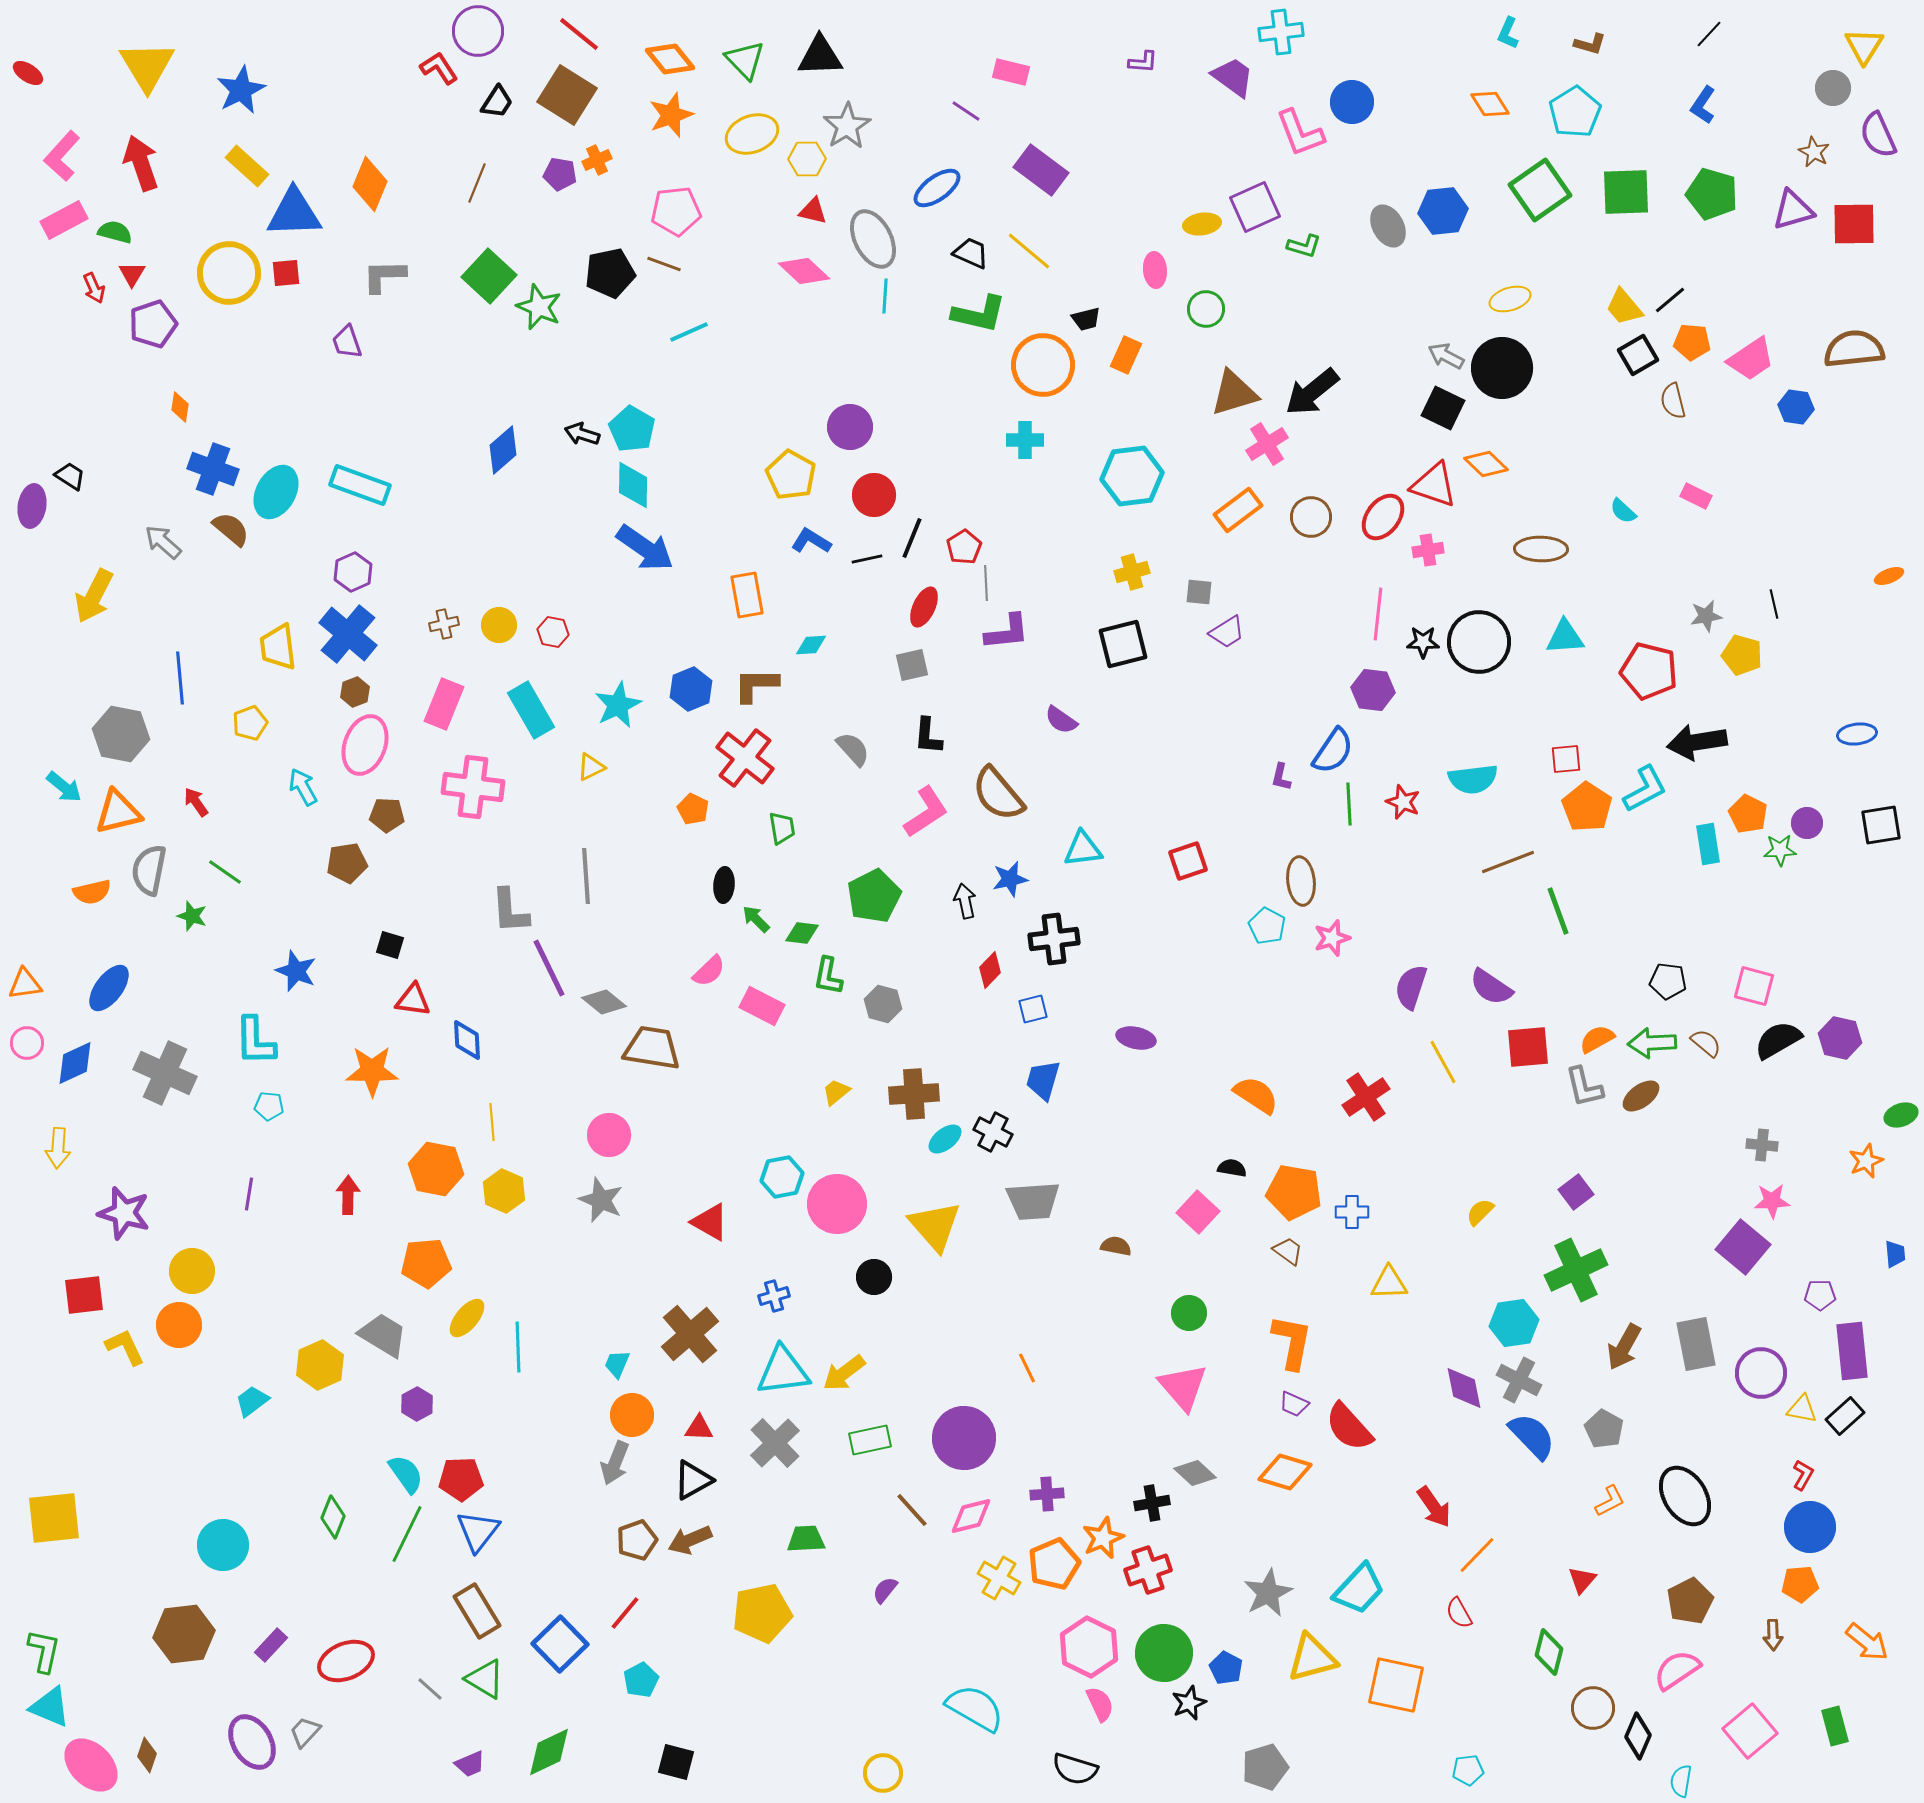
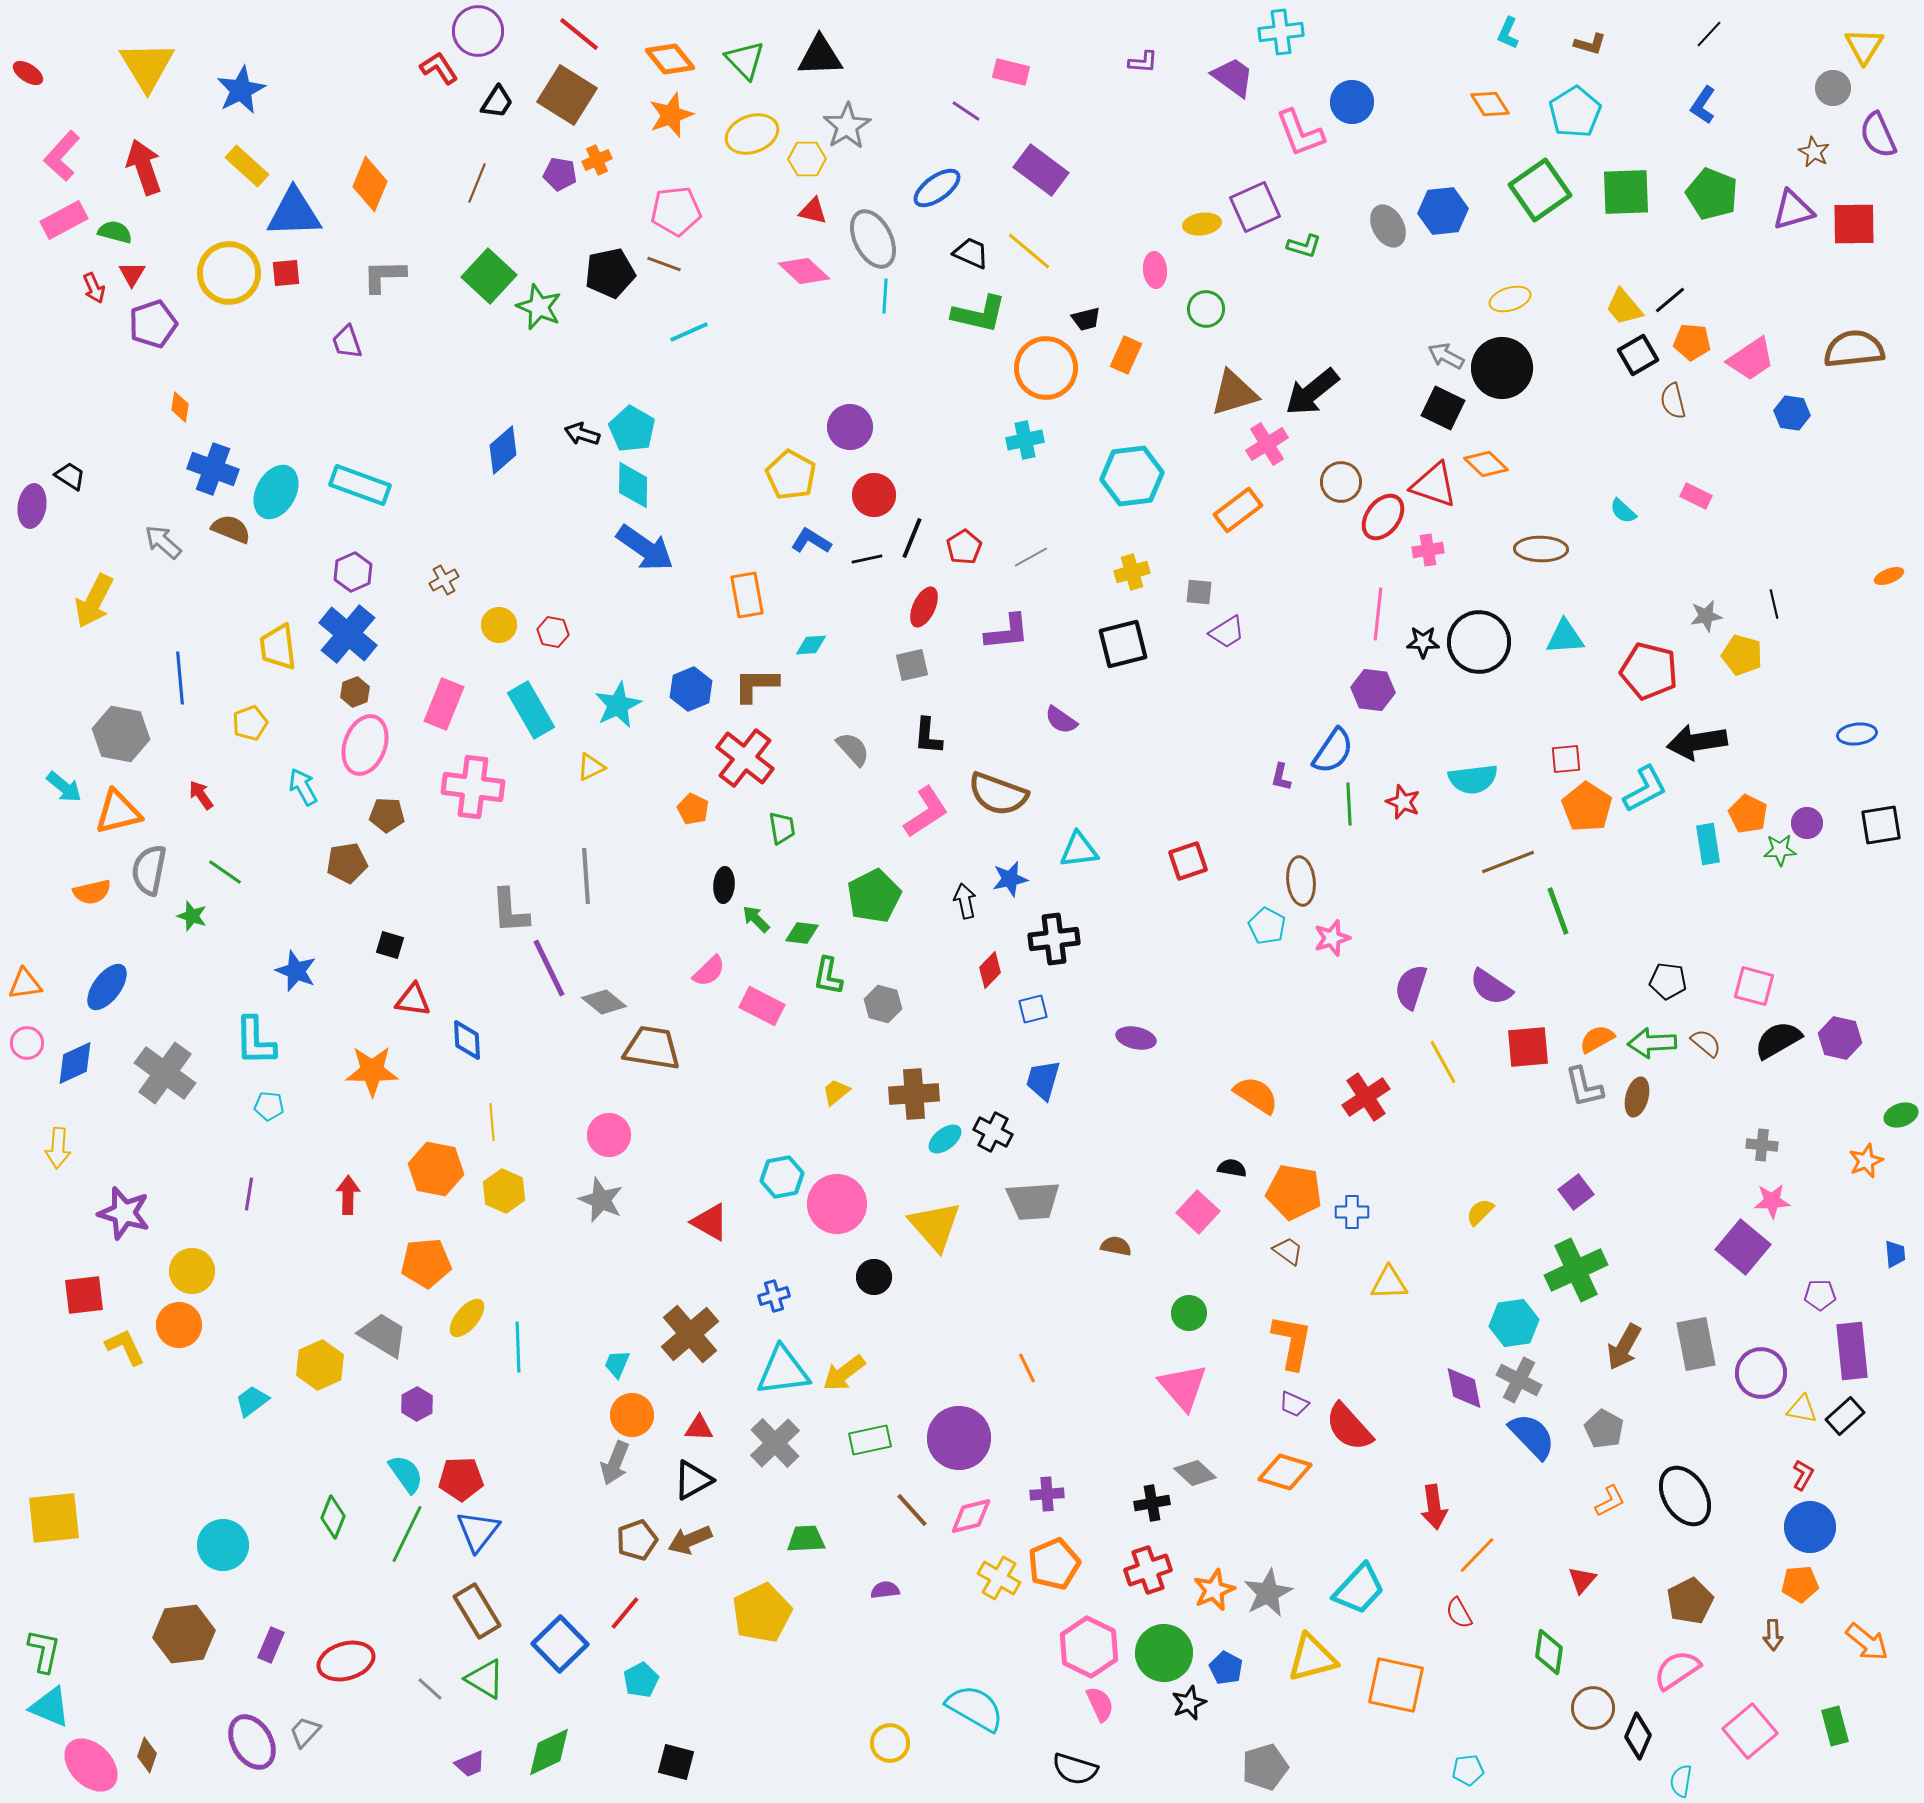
red arrow at (141, 163): moved 3 px right, 4 px down
green pentagon at (1712, 194): rotated 6 degrees clockwise
orange circle at (1043, 365): moved 3 px right, 3 px down
blue hexagon at (1796, 407): moved 4 px left, 6 px down
cyan cross at (1025, 440): rotated 12 degrees counterclockwise
brown circle at (1311, 517): moved 30 px right, 35 px up
brown semicircle at (231, 529): rotated 18 degrees counterclockwise
gray line at (986, 583): moved 45 px right, 26 px up; rotated 64 degrees clockwise
yellow arrow at (94, 596): moved 5 px down
brown cross at (444, 624): moved 44 px up; rotated 16 degrees counterclockwise
brown semicircle at (998, 794): rotated 30 degrees counterclockwise
red arrow at (196, 802): moved 5 px right, 7 px up
cyan triangle at (1083, 849): moved 4 px left, 1 px down
blue ellipse at (109, 988): moved 2 px left, 1 px up
gray cross at (165, 1073): rotated 12 degrees clockwise
brown ellipse at (1641, 1096): moved 4 px left, 1 px down; rotated 39 degrees counterclockwise
purple circle at (964, 1438): moved 5 px left
red arrow at (1434, 1507): rotated 27 degrees clockwise
orange star at (1103, 1538): moved 111 px right, 52 px down
purple semicircle at (885, 1590): rotated 44 degrees clockwise
yellow pentagon at (762, 1613): rotated 14 degrees counterclockwise
purple rectangle at (271, 1645): rotated 20 degrees counterclockwise
green diamond at (1549, 1652): rotated 6 degrees counterclockwise
red ellipse at (346, 1661): rotated 6 degrees clockwise
yellow circle at (883, 1773): moved 7 px right, 30 px up
